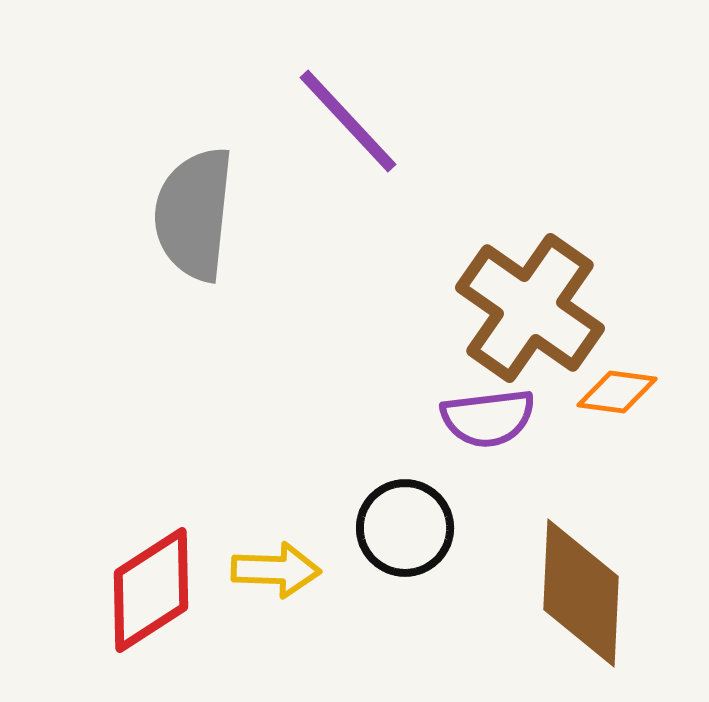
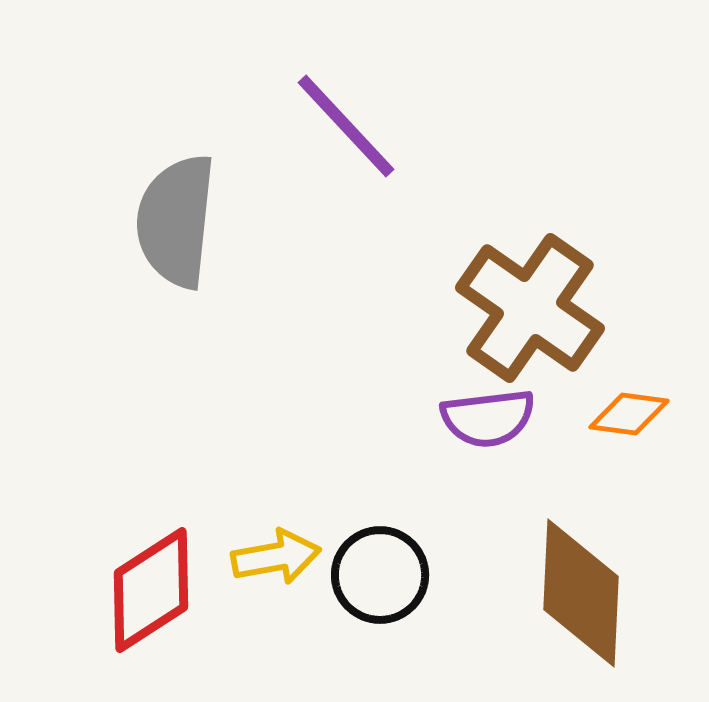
purple line: moved 2 px left, 5 px down
gray semicircle: moved 18 px left, 7 px down
orange diamond: moved 12 px right, 22 px down
black circle: moved 25 px left, 47 px down
yellow arrow: moved 13 px up; rotated 12 degrees counterclockwise
